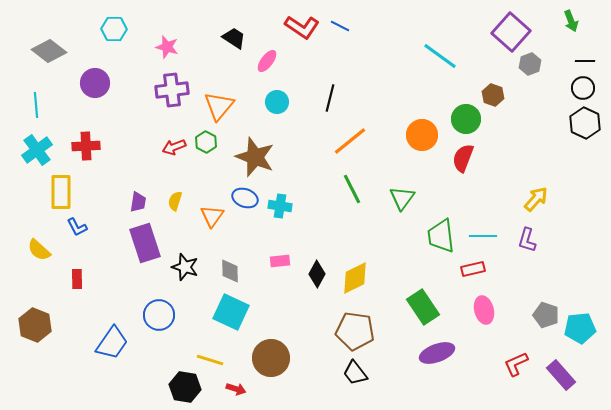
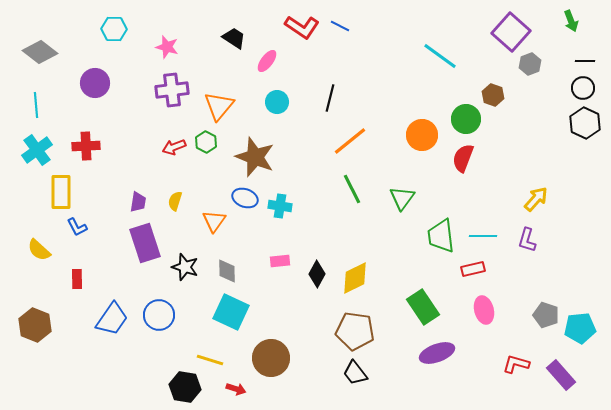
gray diamond at (49, 51): moved 9 px left, 1 px down
orange triangle at (212, 216): moved 2 px right, 5 px down
gray diamond at (230, 271): moved 3 px left
blue trapezoid at (112, 343): moved 24 px up
red L-shape at (516, 364): rotated 40 degrees clockwise
